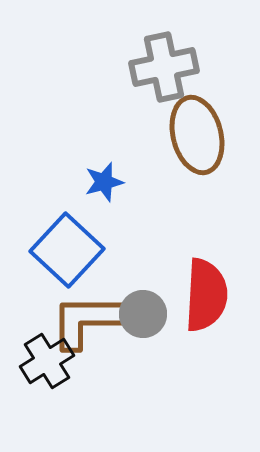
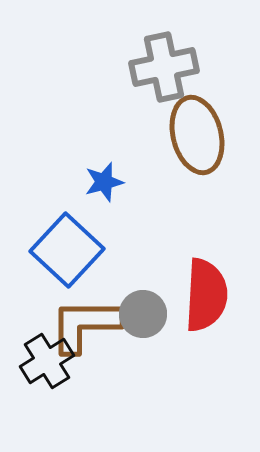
brown L-shape: moved 1 px left, 4 px down
